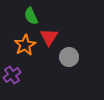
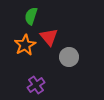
green semicircle: rotated 42 degrees clockwise
red triangle: rotated 12 degrees counterclockwise
purple cross: moved 24 px right, 10 px down
